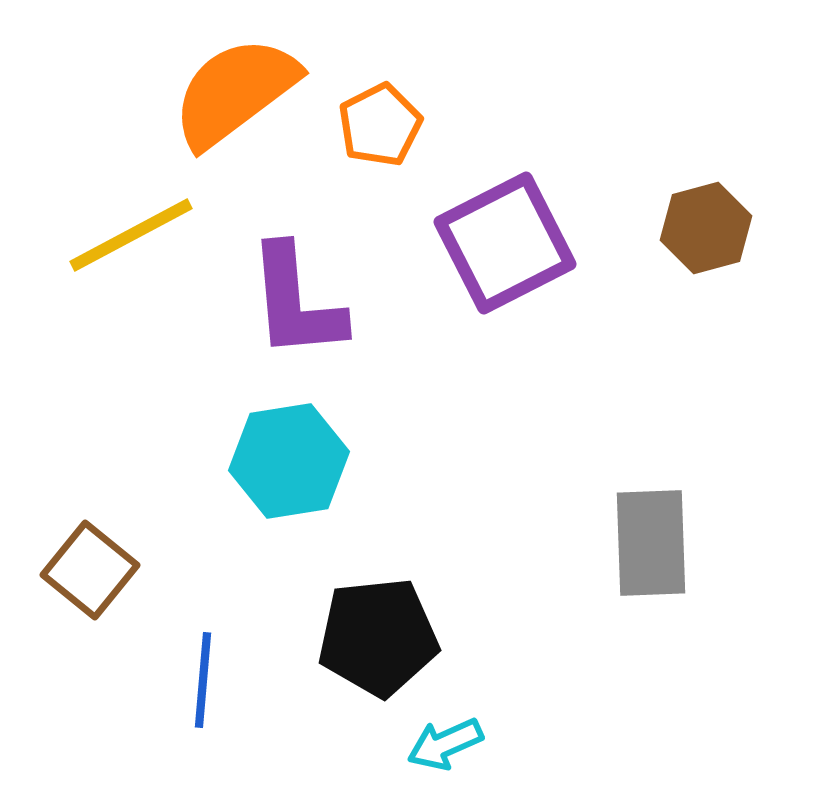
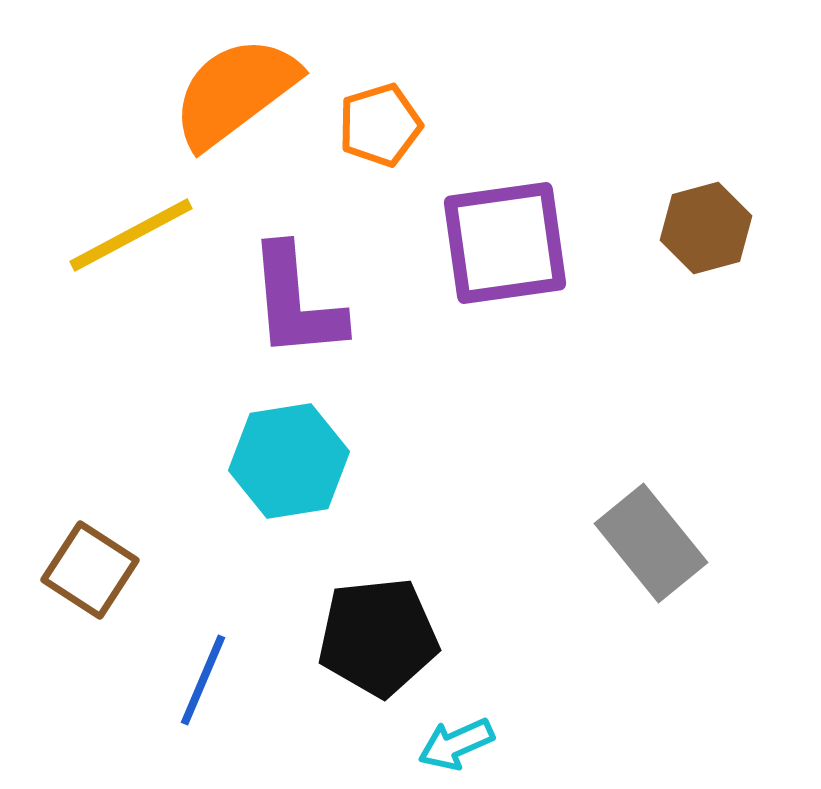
orange pentagon: rotated 10 degrees clockwise
purple square: rotated 19 degrees clockwise
gray rectangle: rotated 37 degrees counterclockwise
brown square: rotated 6 degrees counterclockwise
blue line: rotated 18 degrees clockwise
cyan arrow: moved 11 px right
